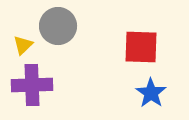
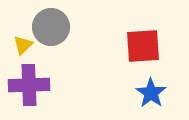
gray circle: moved 7 px left, 1 px down
red square: moved 2 px right, 1 px up; rotated 6 degrees counterclockwise
purple cross: moved 3 px left
